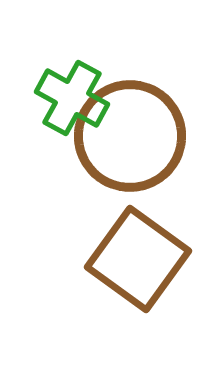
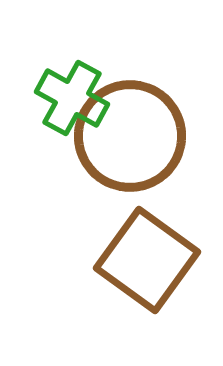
brown square: moved 9 px right, 1 px down
